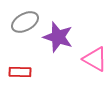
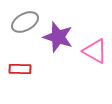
pink triangle: moved 8 px up
red rectangle: moved 3 px up
